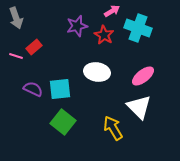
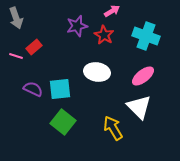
cyan cross: moved 8 px right, 8 px down
